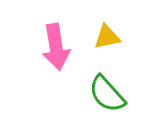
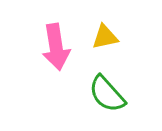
yellow triangle: moved 2 px left
